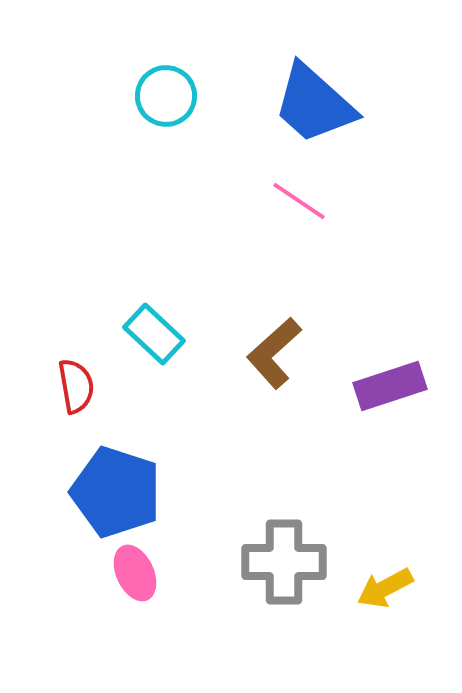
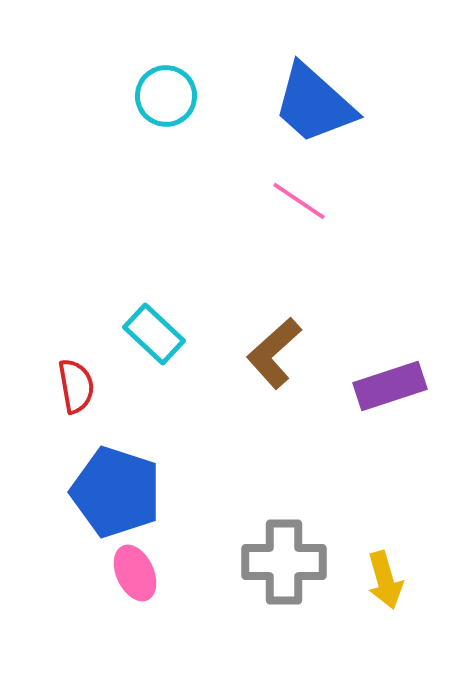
yellow arrow: moved 8 px up; rotated 78 degrees counterclockwise
